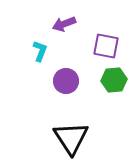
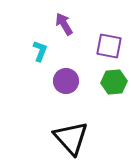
purple arrow: rotated 80 degrees clockwise
purple square: moved 3 px right
green hexagon: moved 2 px down
black triangle: rotated 9 degrees counterclockwise
